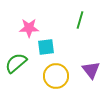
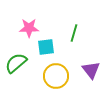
green line: moved 6 px left, 13 px down
